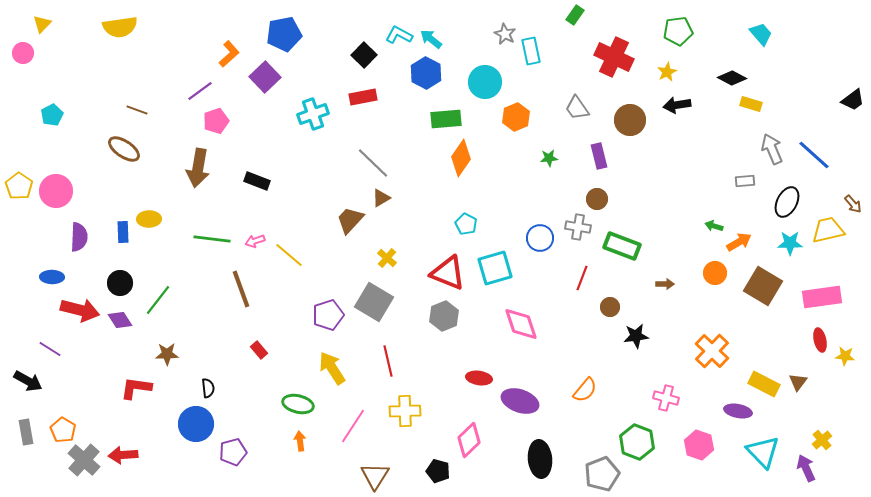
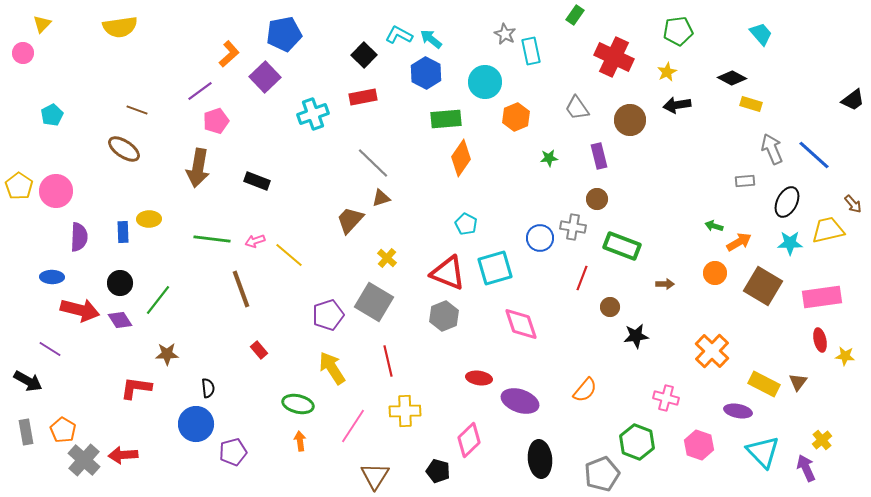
brown triangle at (381, 198): rotated 12 degrees clockwise
gray cross at (578, 227): moved 5 px left
